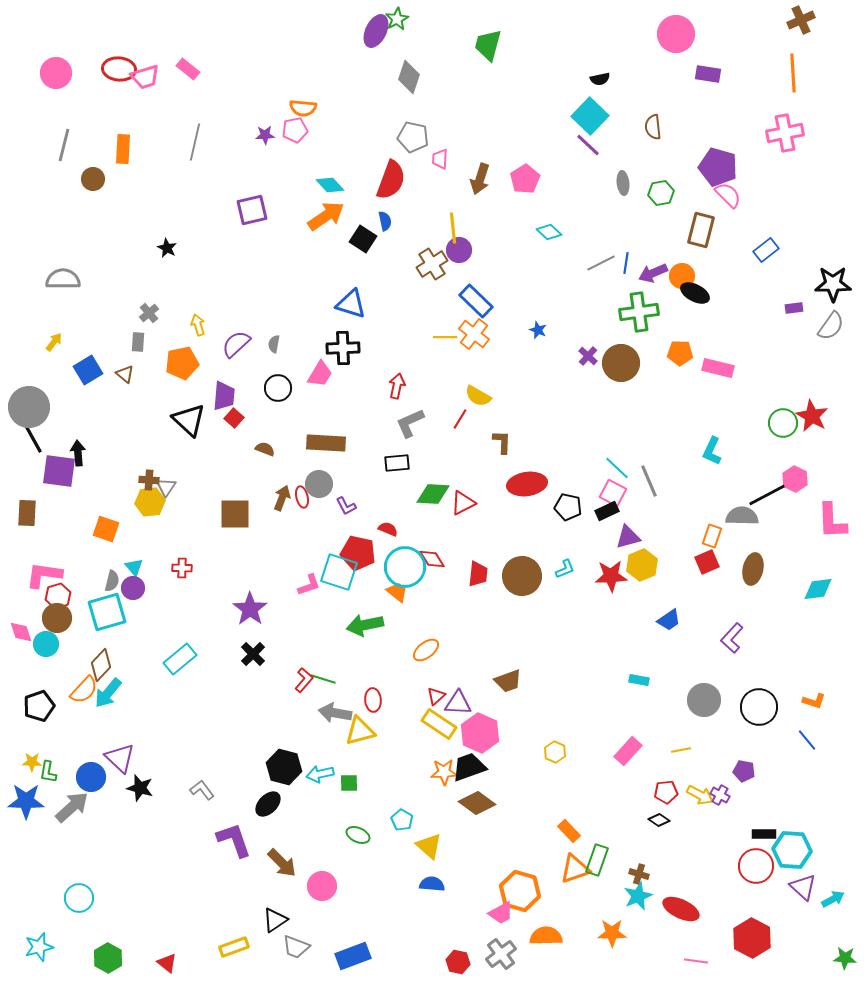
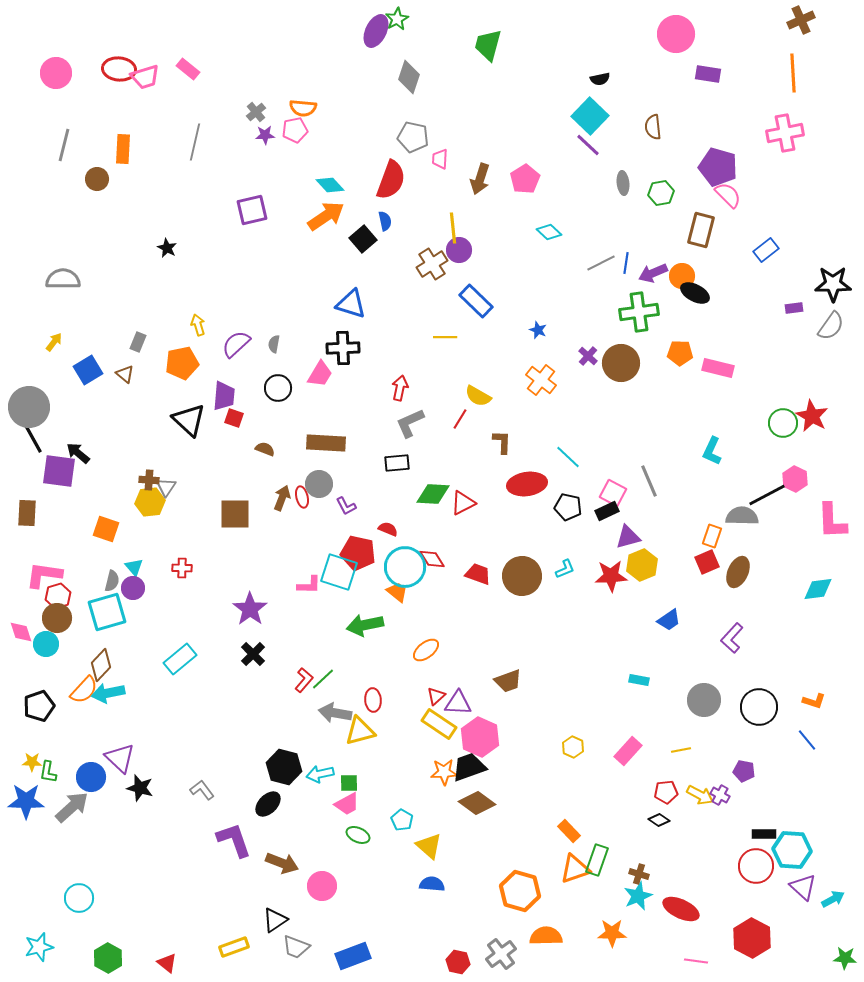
brown circle at (93, 179): moved 4 px right
black square at (363, 239): rotated 16 degrees clockwise
gray cross at (149, 313): moved 107 px right, 201 px up
orange cross at (474, 334): moved 67 px right, 46 px down
gray rectangle at (138, 342): rotated 18 degrees clockwise
red arrow at (397, 386): moved 3 px right, 2 px down
red square at (234, 418): rotated 24 degrees counterclockwise
black arrow at (78, 453): rotated 45 degrees counterclockwise
cyan line at (617, 468): moved 49 px left, 11 px up
brown ellipse at (753, 569): moved 15 px left, 3 px down; rotated 12 degrees clockwise
red trapezoid at (478, 574): rotated 76 degrees counterclockwise
pink L-shape at (309, 585): rotated 20 degrees clockwise
green line at (323, 679): rotated 60 degrees counterclockwise
cyan arrow at (108, 693): rotated 40 degrees clockwise
pink hexagon at (480, 733): moved 4 px down
yellow hexagon at (555, 752): moved 18 px right, 5 px up
brown arrow at (282, 863): rotated 24 degrees counterclockwise
pink trapezoid at (501, 913): moved 154 px left, 109 px up
